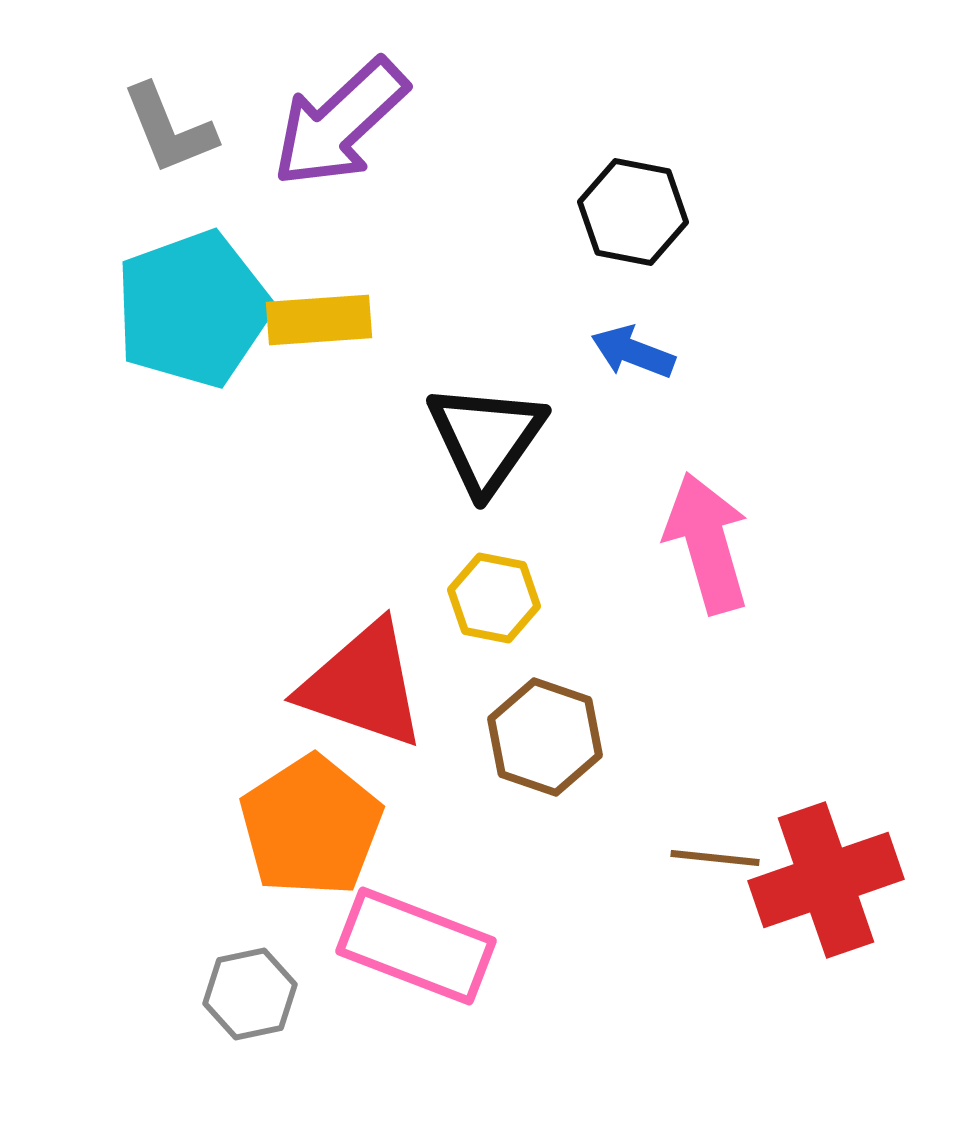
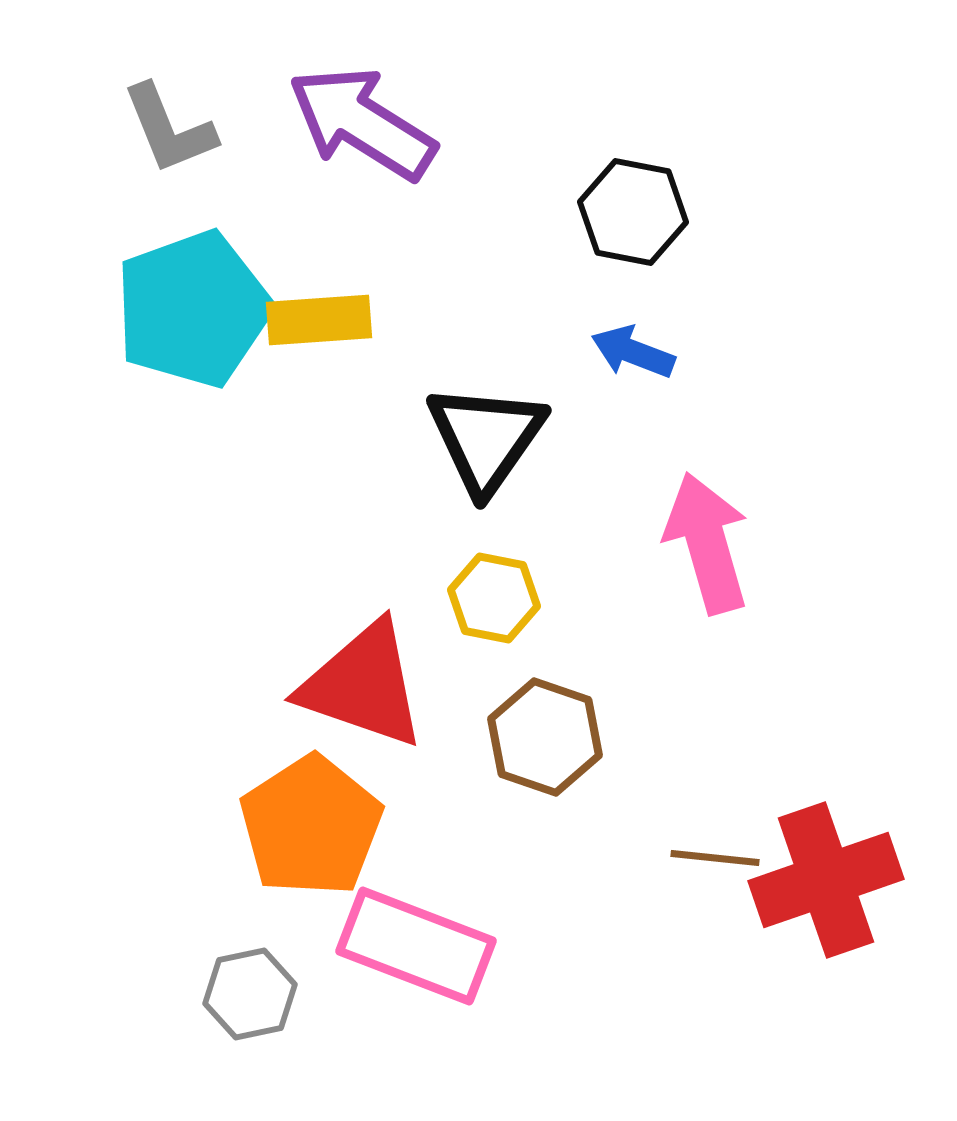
purple arrow: moved 22 px right; rotated 75 degrees clockwise
